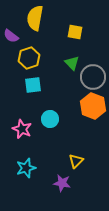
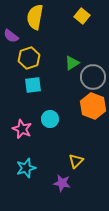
yellow semicircle: moved 1 px up
yellow square: moved 7 px right, 16 px up; rotated 28 degrees clockwise
green triangle: rotated 42 degrees clockwise
